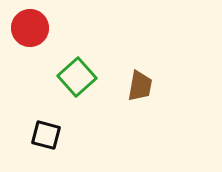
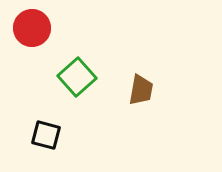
red circle: moved 2 px right
brown trapezoid: moved 1 px right, 4 px down
